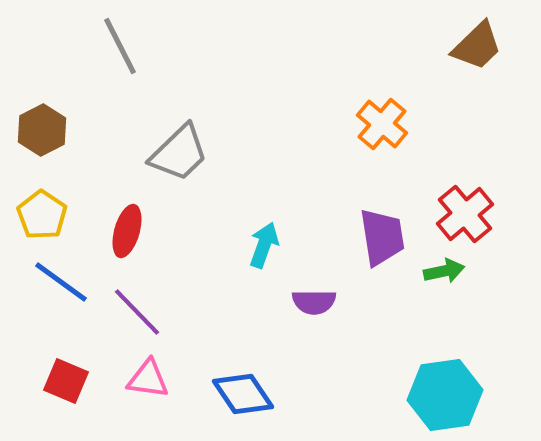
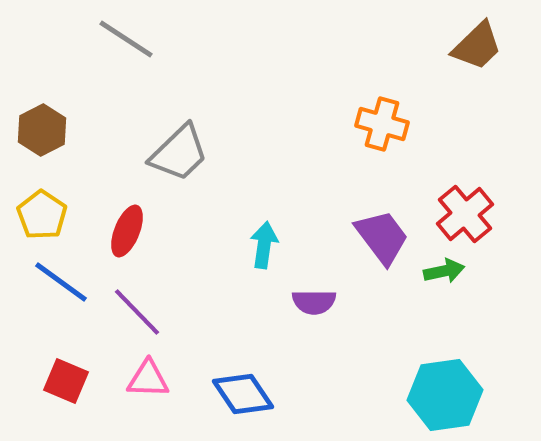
gray line: moved 6 px right, 7 px up; rotated 30 degrees counterclockwise
orange cross: rotated 24 degrees counterclockwise
red ellipse: rotated 6 degrees clockwise
purple trapezoid: rotated 28 degrees counterclockwise
cyan arrow: rotated 12 degrees counterclockwise
pink triangle: rotated 6 degrees counterclockwise
